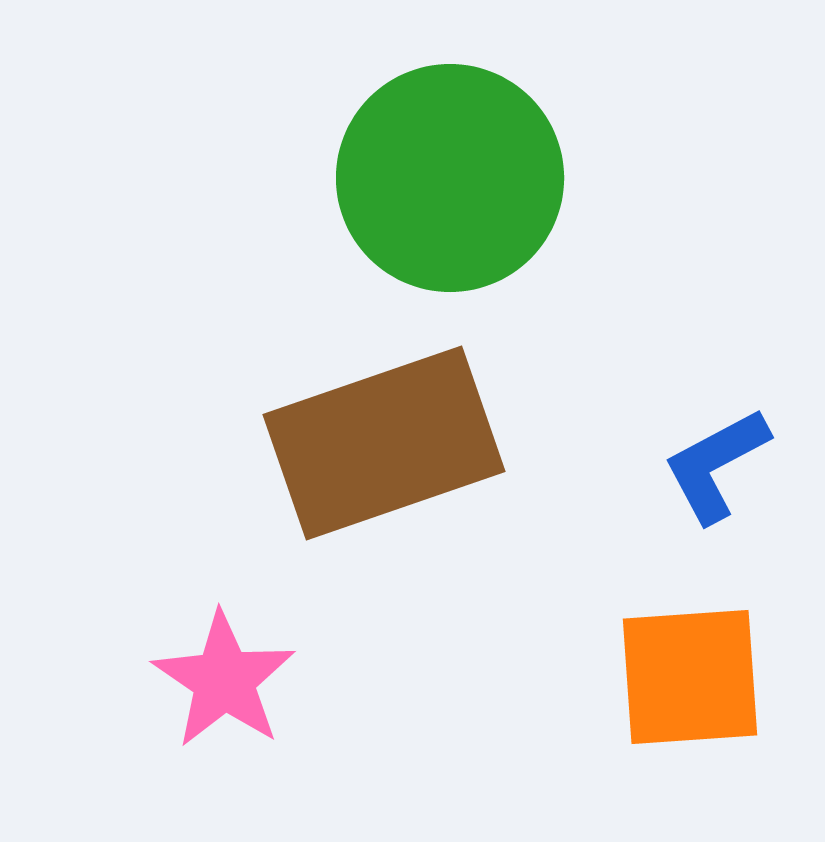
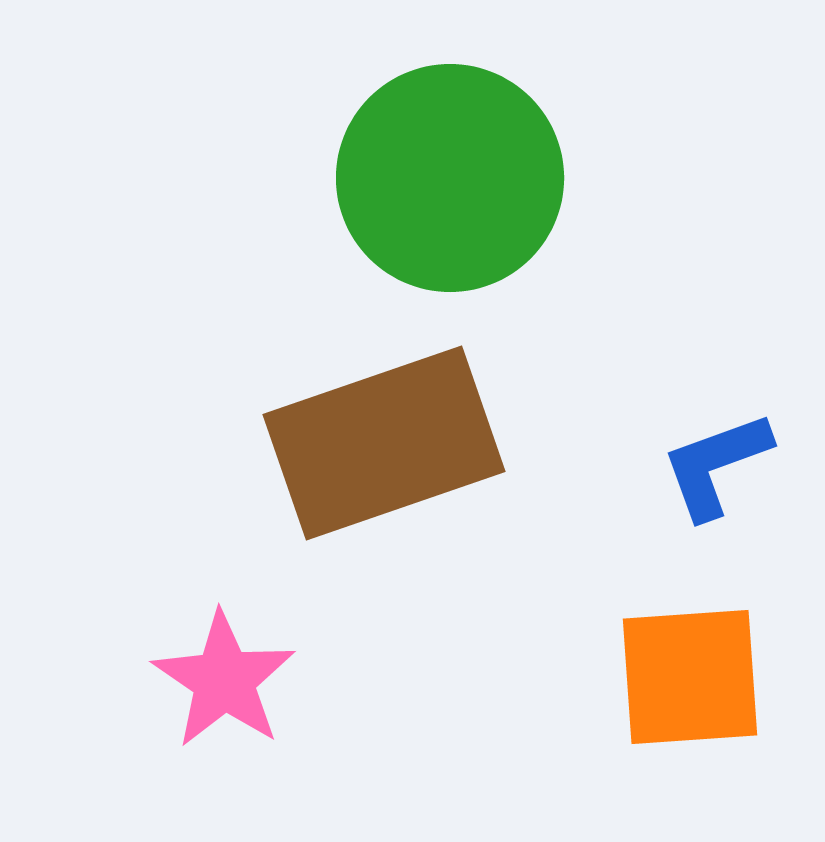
blue L-shape: rotated 8 degrees clockwise
